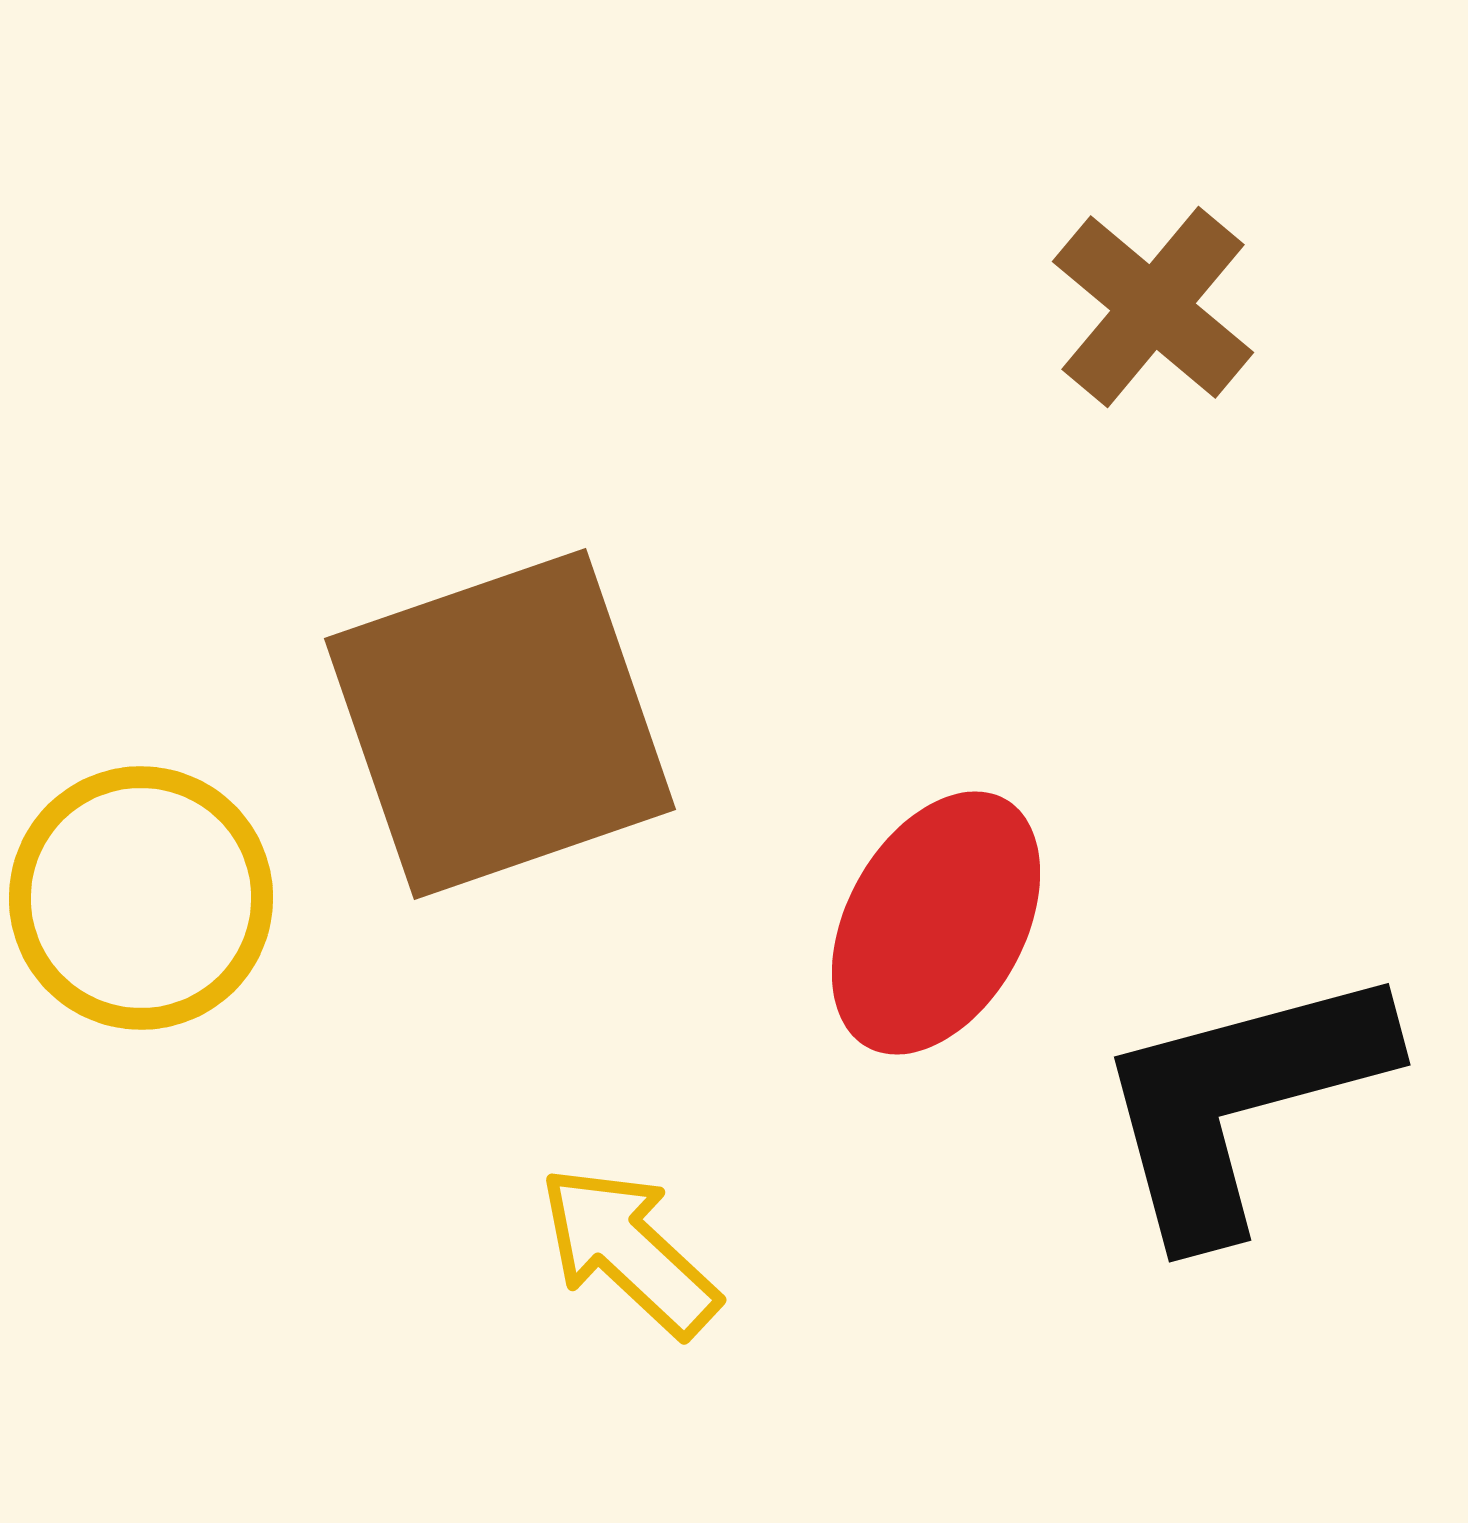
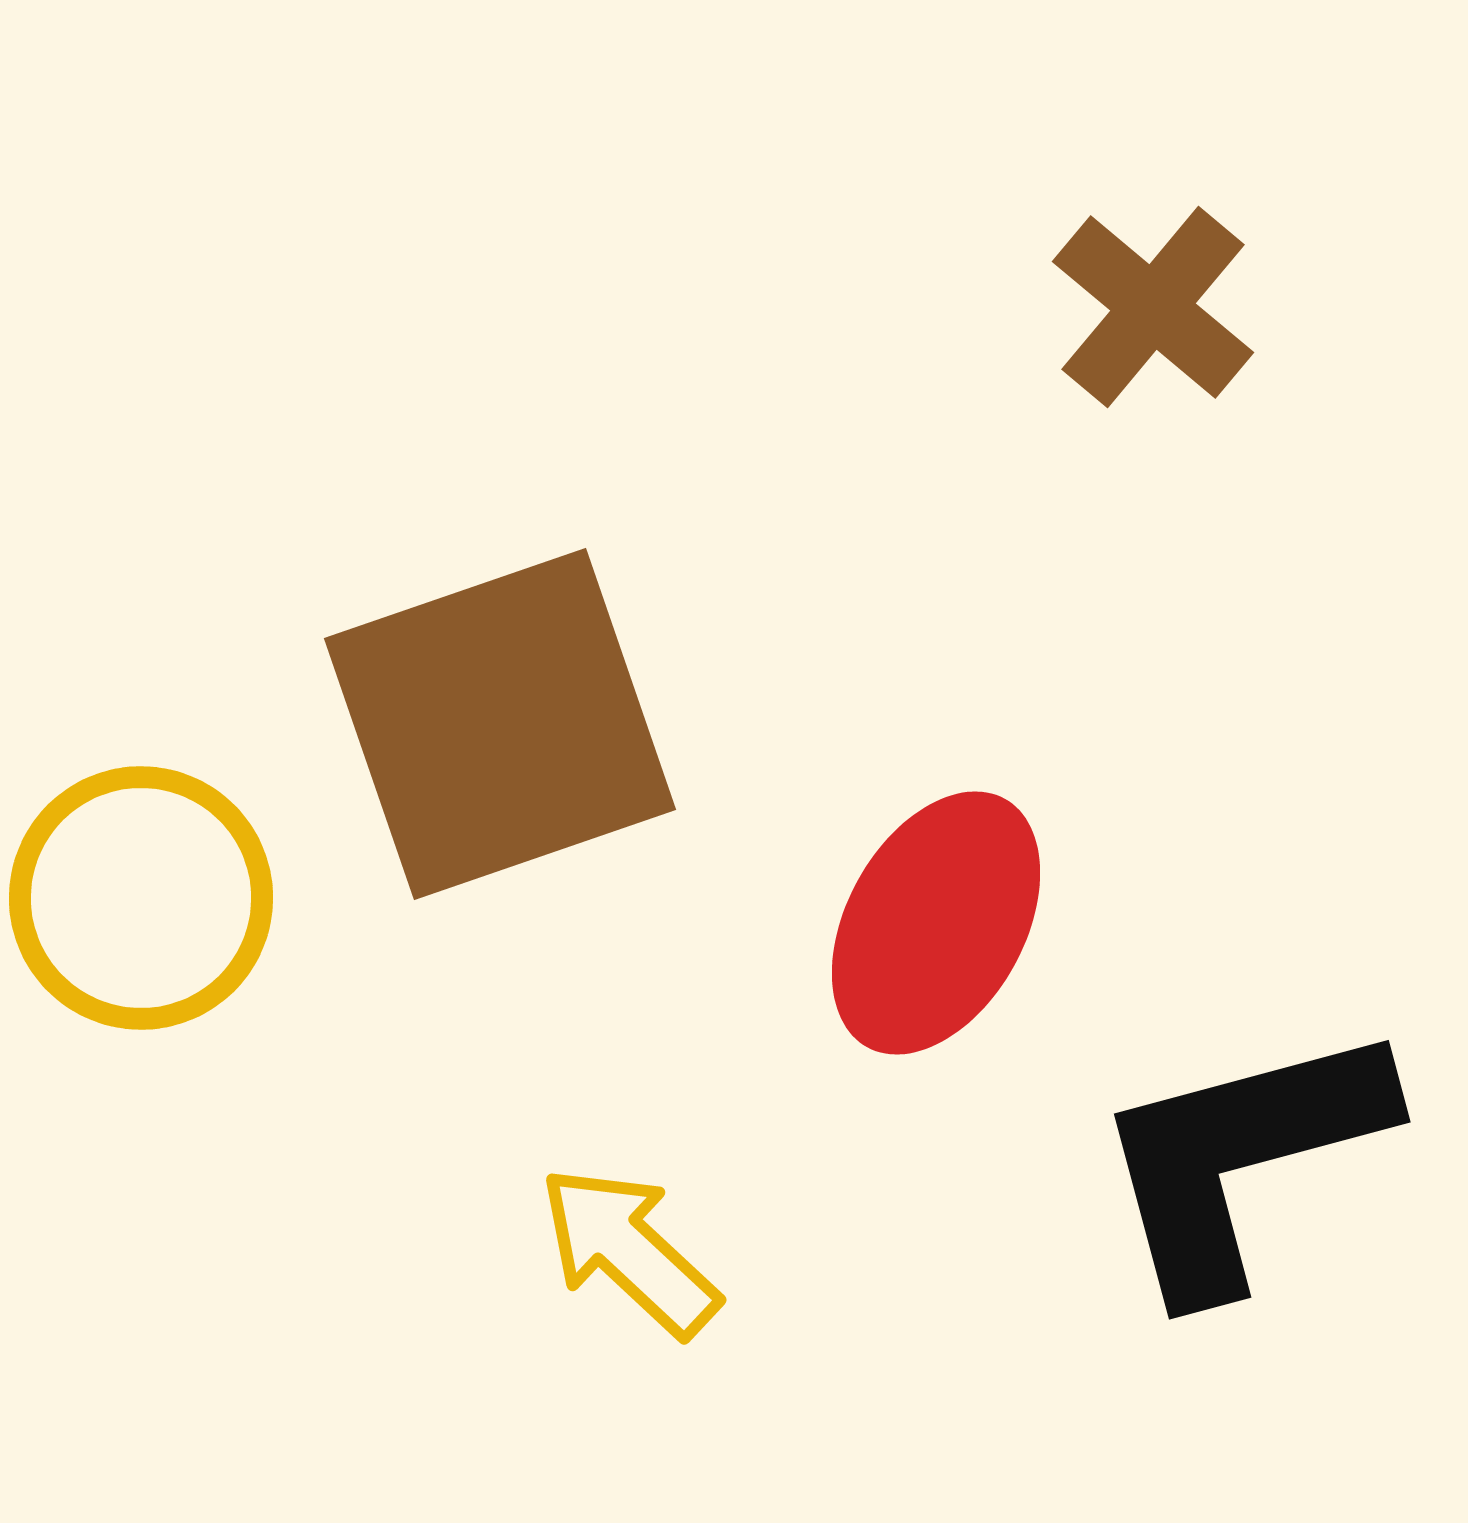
black L-shape: moved 57 px down
